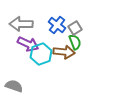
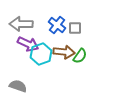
gray square: rotated 32 degrees clockwise
green semicircle: moved 5 px right, 14 px down; rotated 56 degrees clockwise
gray semicircle: moved 4 px right
